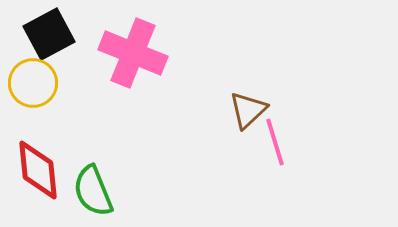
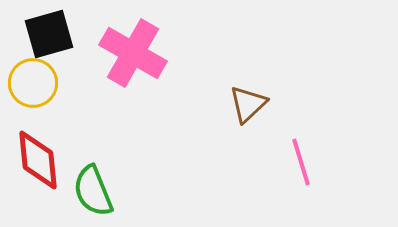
black square: rotated 12 degrees clockwise
pink cross: rotated 8 degrees clockwise
brown triangle: moved 6 px up
pink line: moved 26 px right, 20 px down
red diamond: moved 10 px up
